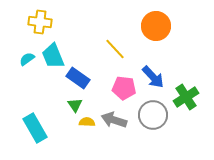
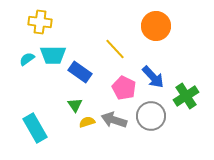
cyan trapezoid: moved 1 px up; rotated 68 degrees counterclockwise
blue rectangle: moved 2 px right, 6 px up
pink pentagon: rotated 20 degrees clockwise
green cross: moved 1 px up
gray circle: moved 2 px left, 1 px down
yellow semicircle: rotated 21 degrees counterclockwise
